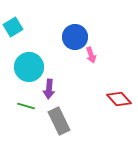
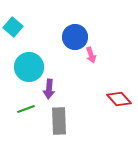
cyan square: rotated 18 degrees counterclockwise
green line: moved 3 px down; rotated 36 degrees counterclockwise
gray rectangle: rotated 24 degrees clockwise
